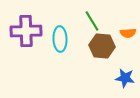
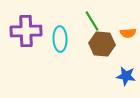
brown hexagon: moved 2 px up
blue star: moved 1 px right, 2 px up
